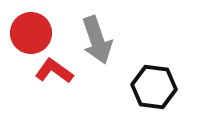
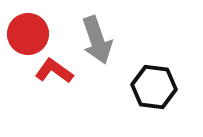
red circle: moved 3 px left, 1 px down
